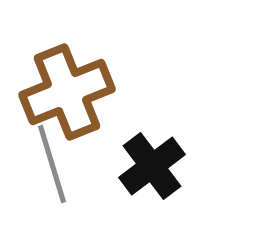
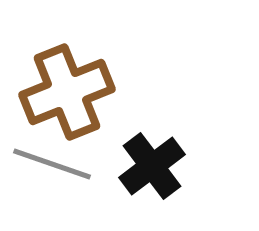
gray line: rotated 54 degrees counterclockwise
